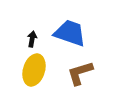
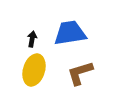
blue trapezoid: rotated 28 degrees counterclockwise
